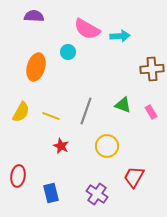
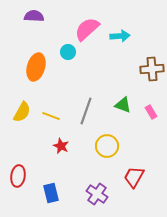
pink semicircle: rotated 108 degrees clockwise
yellow semicircle: moved 1 px right
